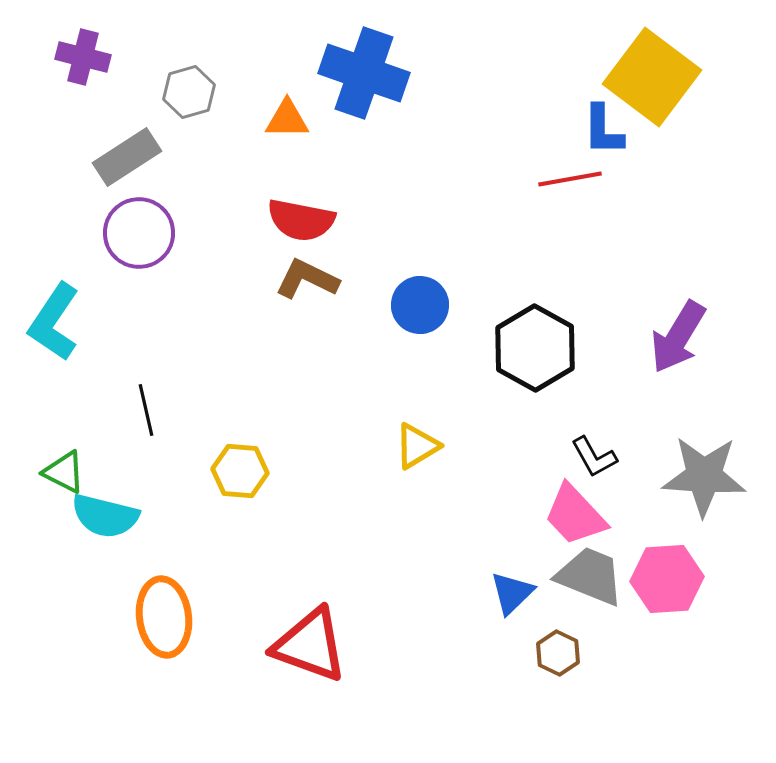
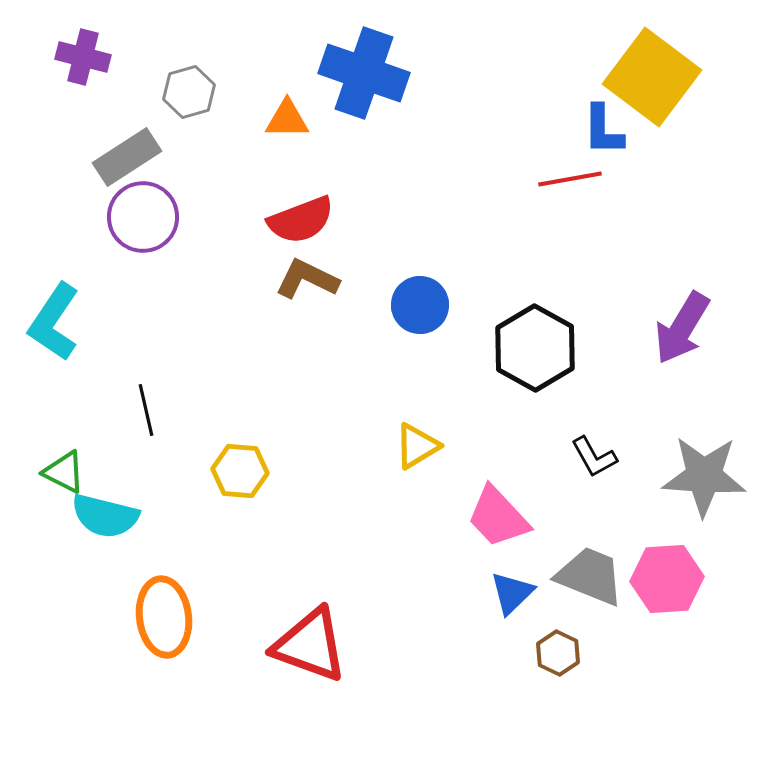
red semicircle: rotated 32 degrees counterclockwise
purple circle: moved 4 px right, 16 px up
purple arrow: moved 4 px right, 9 px up
pink trapezoid: moved 77 px left, 2 px down
